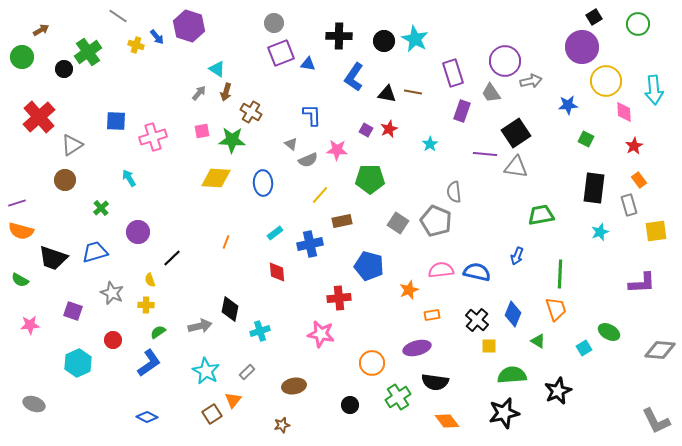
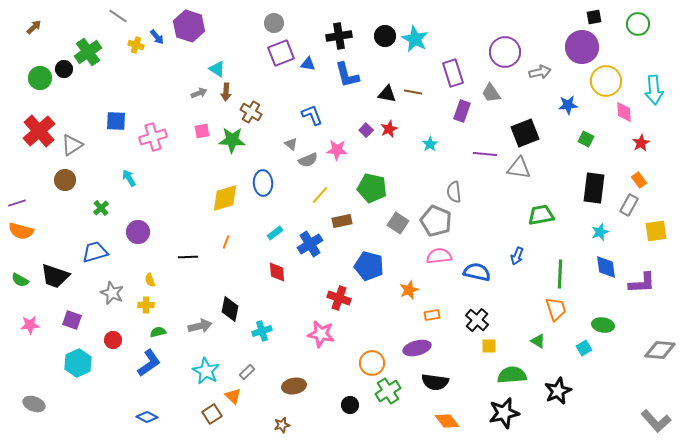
black square at (594, 17): rotated 21 degrees clockwise
brown arrow at (41, 30): moved 7 px left, 3 px up; rotated 14 degrees counterclockwise
black cross at (339, 36): rotated 10 degrees counterclockwise
black circle at (384, 41): moved 1 px right, 5 px up
green circle at (22, 57): moved 18 px right, 21 px down
purple circle at (505, 61): moved 9 px up
blue L-shape at (354, 77): moved 7 px left, 2 px up; rotated 48 degrees counterclockwise
gray arrow at (531, 81): moved 9 px right, 9 px up
brown arrow at (226, 92): rotated 12 degrees counterclockwise
gray arrow at (199, 93): rotated 28 degrees clockwise
blue L-shape at (312, 115): rotated 20 degrees counterclockwise
red cross at (39, 117): moved 14 px down
purple square at (366, 130): rotated 16 degrees clockwise
black square at (516, 133): moved 9 px right; rotated 12 degrees clockwise
red star at (634, 146): moved 7 px right, 3 px up
gray triangle at (516, 167): moved 3 px right, 1 px down
yellow diamond at (216, 178): moved 9 px right, 20 px down; rotated 20 degrees counterclockwise
green pentagon at (370, 179): moved 2 px right, 9 px down; rotated 12 degrees clockwise
gray rectangle at (629, 205): rotated 45 degrees clockwise
blue cross at (310, 244): rotated 20 degrees counterclockwise
black trapezoid at (53, 258): moved 2 px right, 18 px down
black line at (172, 258): moved 16 px right, 1 px up; rotated 42 degrees clockwise
pink semicircle at (441, 270): moved 2 px left, 14 px up
red cross at (339, 298): rotated 25 degrees clockwise
purple square at (73, 311): moved 1 px left, 9 px down
blue diamond at (513, 314): moved 93 px right, 47 px up; rotated 30 degrees counterclockwise
cyan cross at (260, 331): moved 2 px right
green semicircle at (158, 332): rotated 21 degrees clockwise
green ellipse at (609, 332): moved 6 px left, 7 px up; rotated 20 degrees counterclockwise
green cross at (398, 397): moved 10 px left, 6 px up
orange triangle at (233, 400): moved 4 px up; rotated 24 degrees counterclockwise
gray L-shape at (656, 421): rotated 16 degrees counterclockwise
